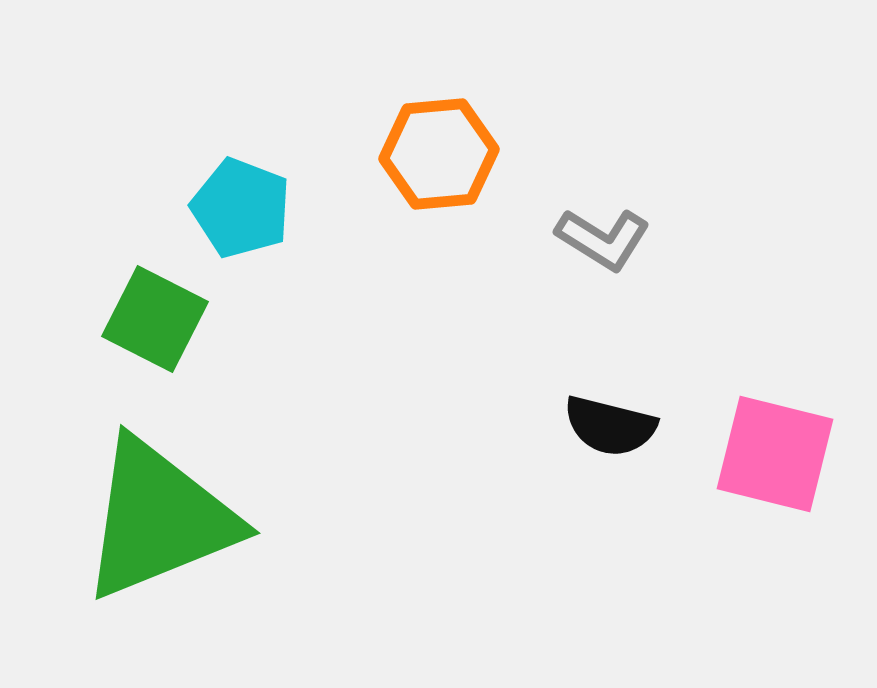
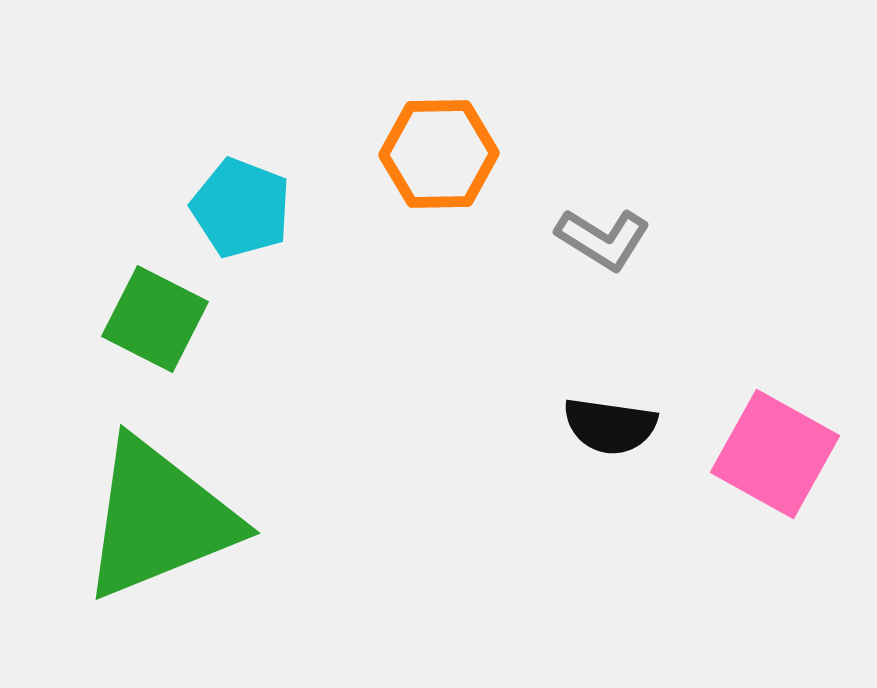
orange hexagon: rotated 4 degrees clockwise
black semicircle: rotated 6 degrees counterclockwise
pink square: rotated 15 degrees clockwise
